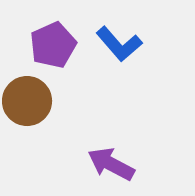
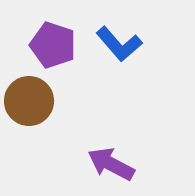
purple pentagon: rotated 30 degrees counterclockwise
brown circle: moved 2 px right
